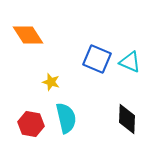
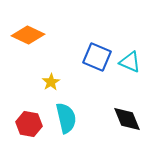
orange diamond: rotated 32 degrees counterclockwise
blue square: moved 2 px up
yellow star: rotated 24 degrees clockwise
black diamond: rotated 24 degrees counterclockwise
red hexagon: moved 2 px left
